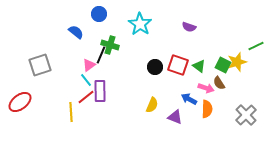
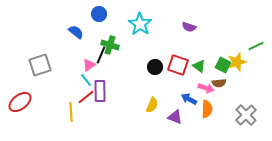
brown semicircle: rotated 64 degrees counterclockwise
